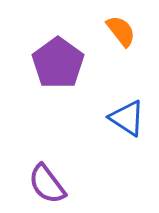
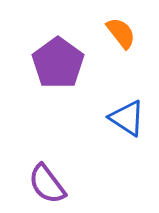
orange semicircle: moved 2 px down
